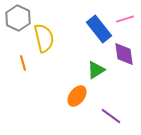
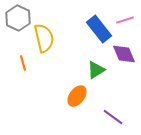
pink line: moved 1 px down
purple diamond: rotated 15 degrees counterclockwise
purple line: moved 2 px right, 1 px down
